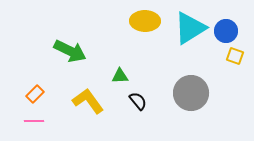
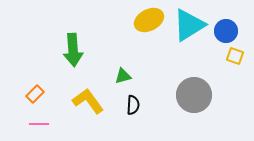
yellow ellipse: moved 4 px right, 1 px up; rotated 28 degrees counterclockwise
cyan triangle: moved 1 px left, 3 px up
green arrow: moved 3 px right, 1 px up; rotated 60 degrees clockwise
green triangle: moved 3 px right; rotated 12 degrees counterclockwise
gray circle: moved 3 px right, 2 px down
black semicircle: moved 5 px left, 4 px down; rotated 42 degrees clockwise
pink line: moved 5 px right, 3 px down
